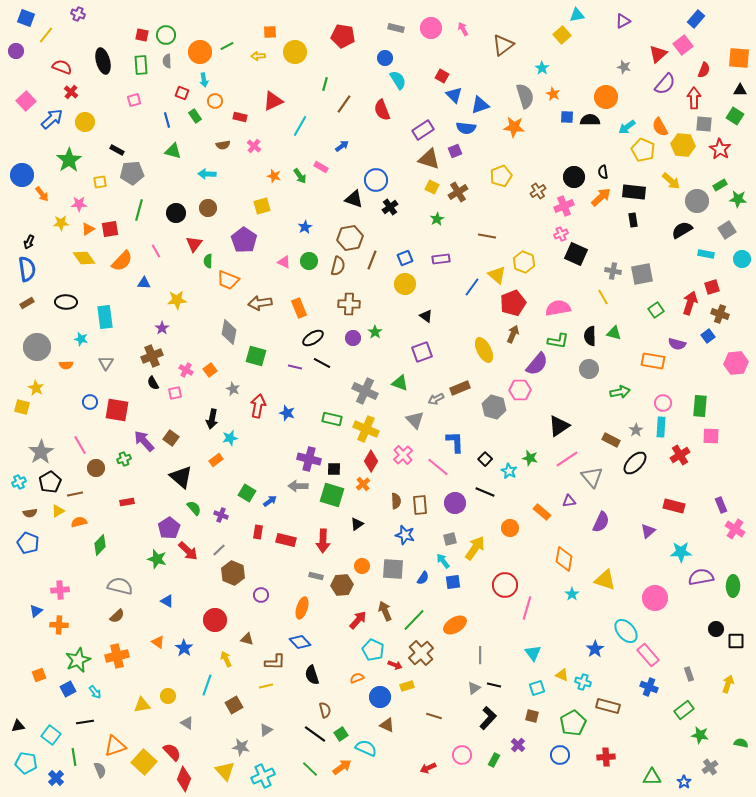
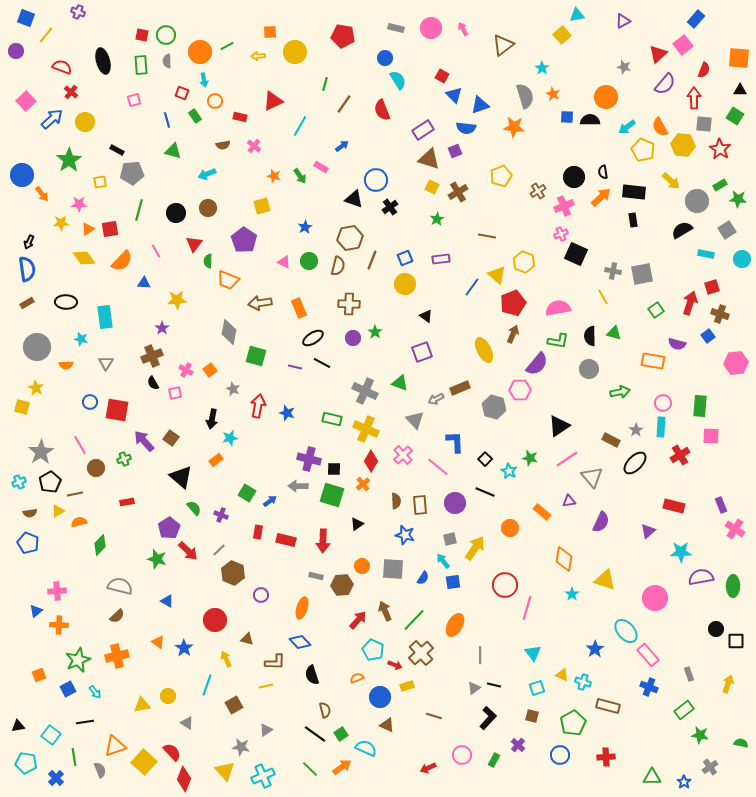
purple cross at (78, 14): moved 2 px up
cyan arrow at (207, 174): rotated 24 degrees counterclockwise
pink cross at (60, 590): moved 3 px left, 1 px down
orange ellipse at (455, 625): rotated 30 degrees counterclockwise
